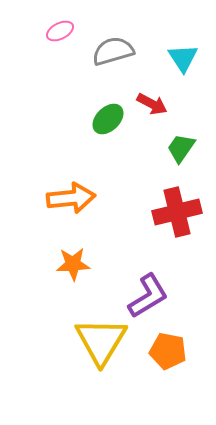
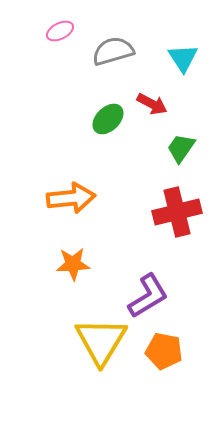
orange pentagon: moved 4 px left
